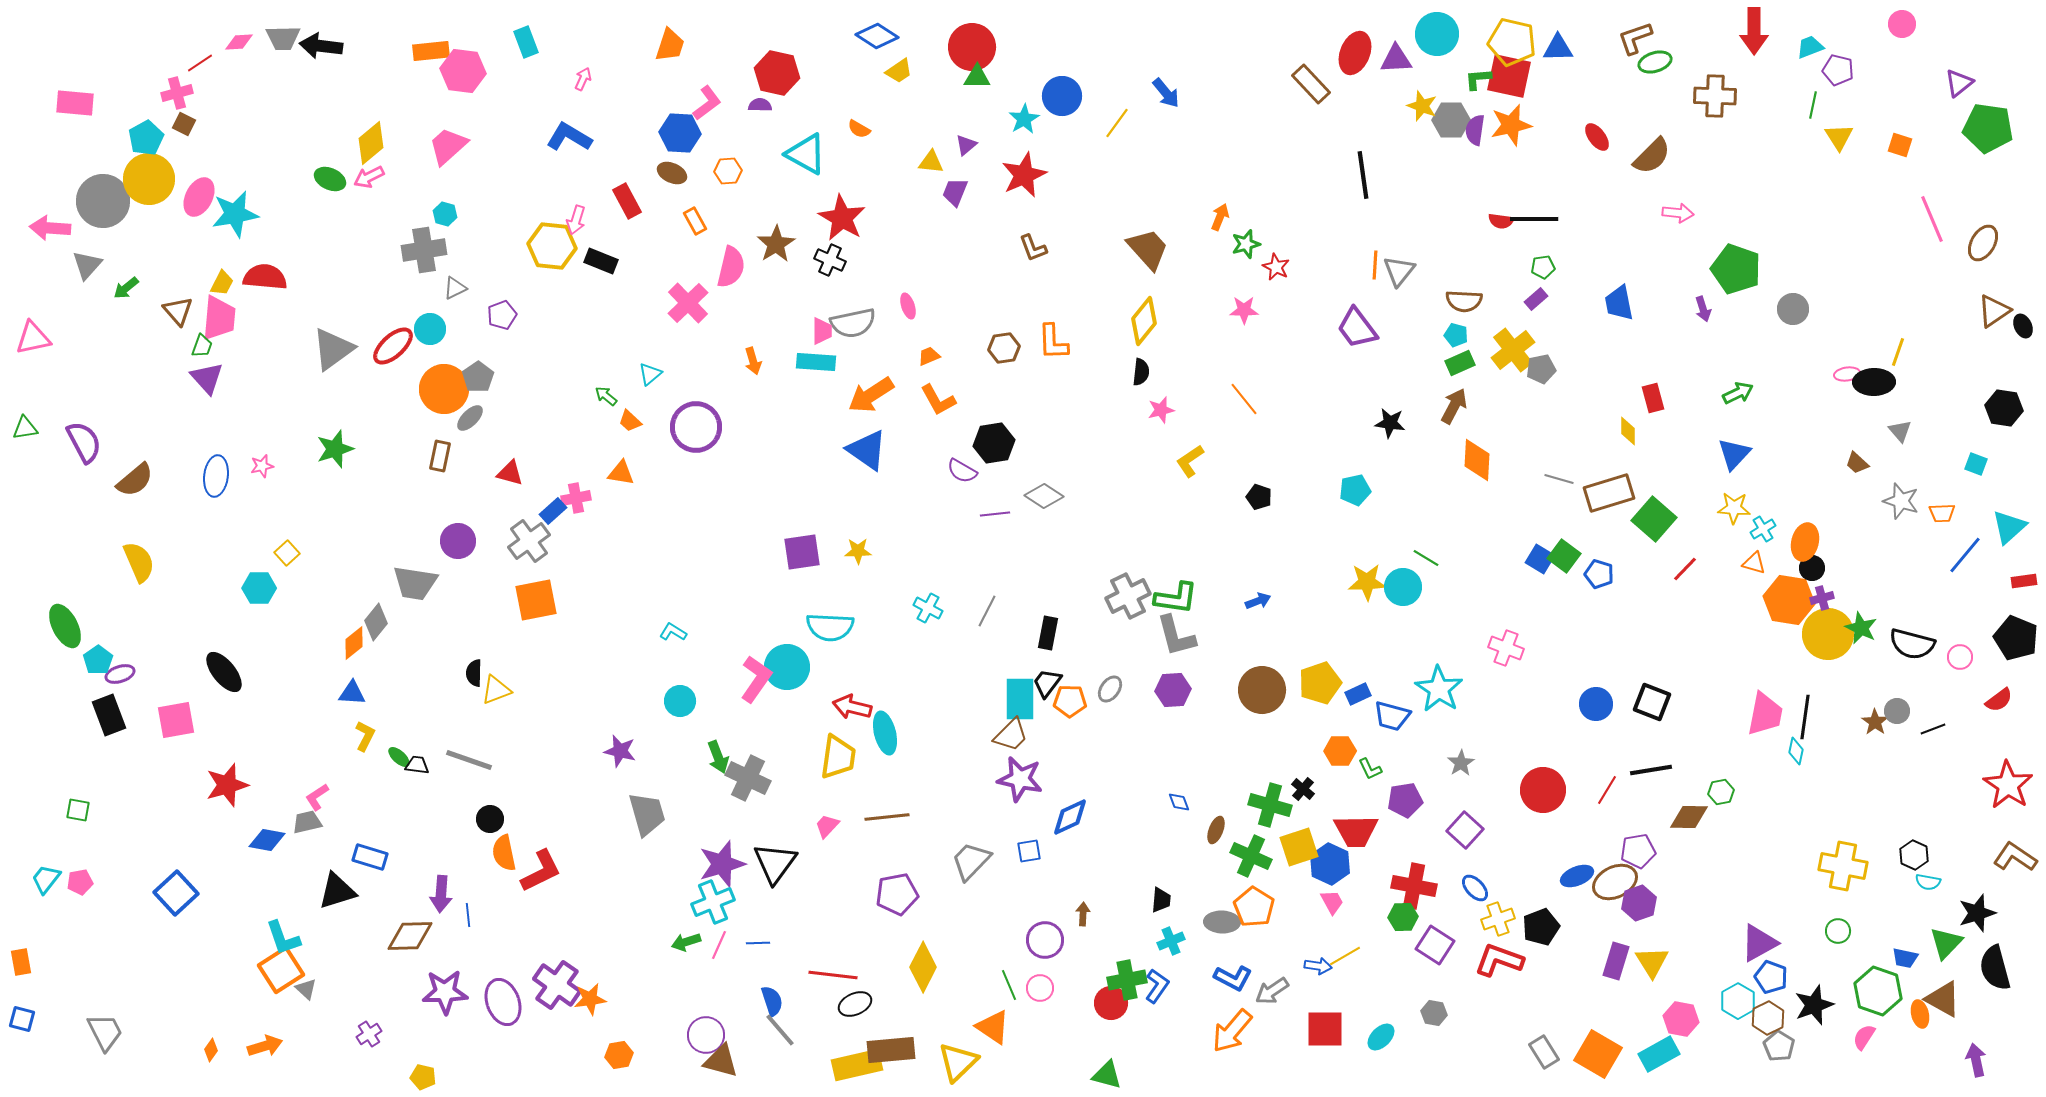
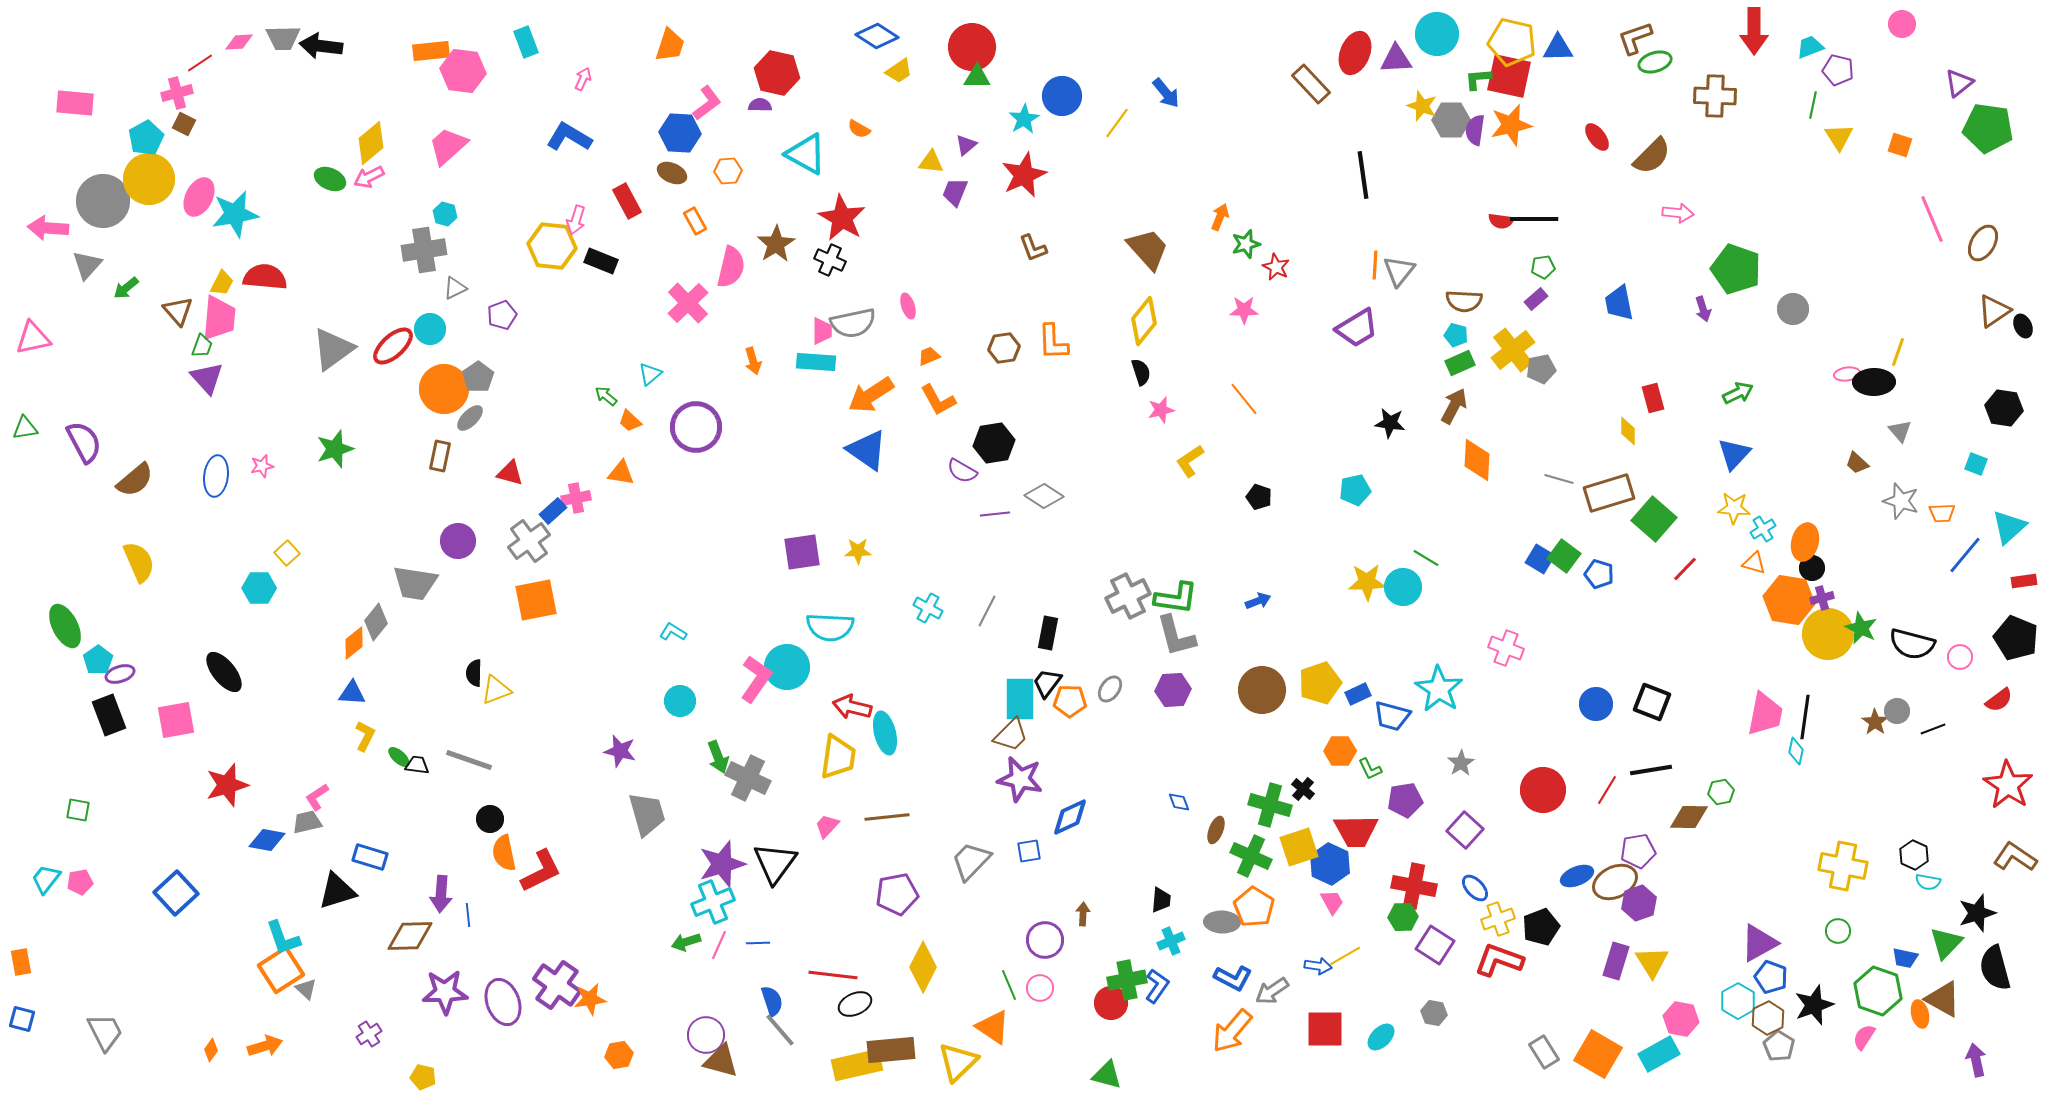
pink arrow at (50, 228): moved 2 px left
purple trapezoid at (1357, 328): rotated 84 degrees counterclockwise
black semicircle at (1141, 372): rotated 24 degrees counterclockwise
